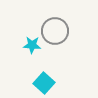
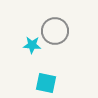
cyan square: moved 2 px right; rotated 30 degrees counterclockwise
